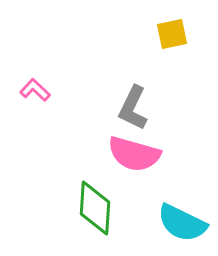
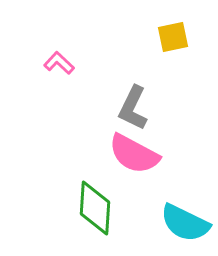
yellow square: moved 1 px right, 3 px down
pink L-shape: moved 24 px right, 27 px up
pink semicircle: rotated 12 degrees clockwise
cyan semicircle: moved 3 px right
